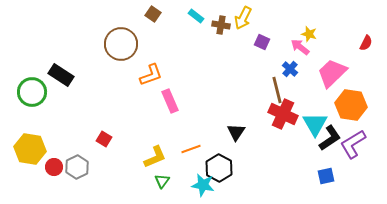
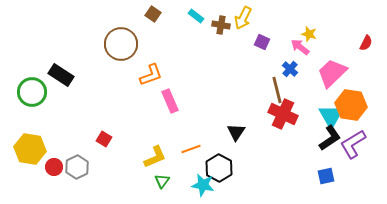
cyan triangle: moved 16 px right, 8 px up
